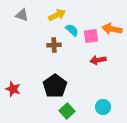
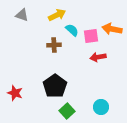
red arrow: moved 3 px up
red star: moved 2 px right, 4 px down
cyan circle: moved 2 px left
